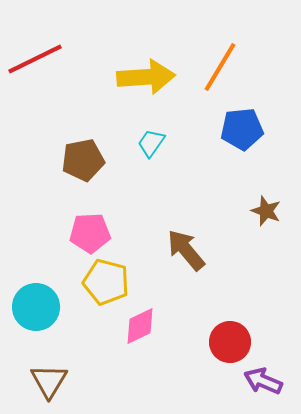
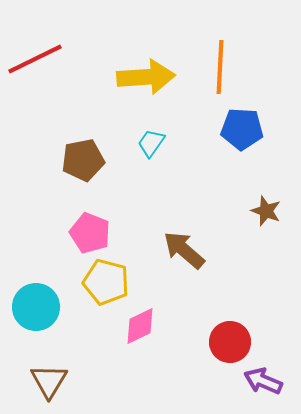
orange line: rotated 28 degrees counterclockwise
blue pentagon: rotated 9 degrees clockwise
pink pentagon: rotated 24 degrees clockwise
brown arrow: moved 2 px left; rotated 9 degrees counterclockwise
